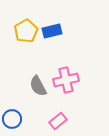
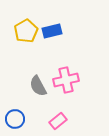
blue circle: moved 3 px right
